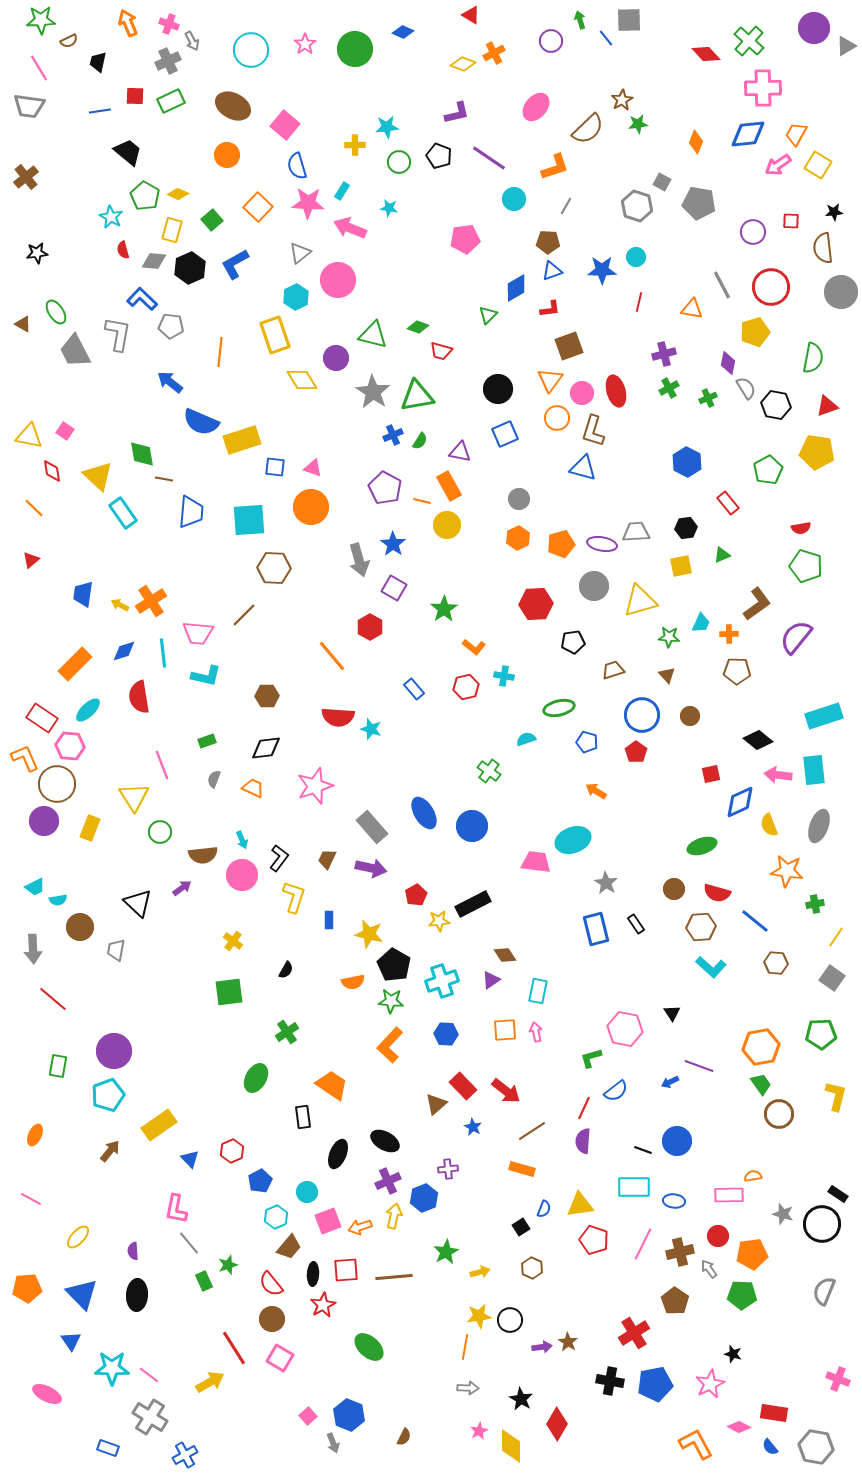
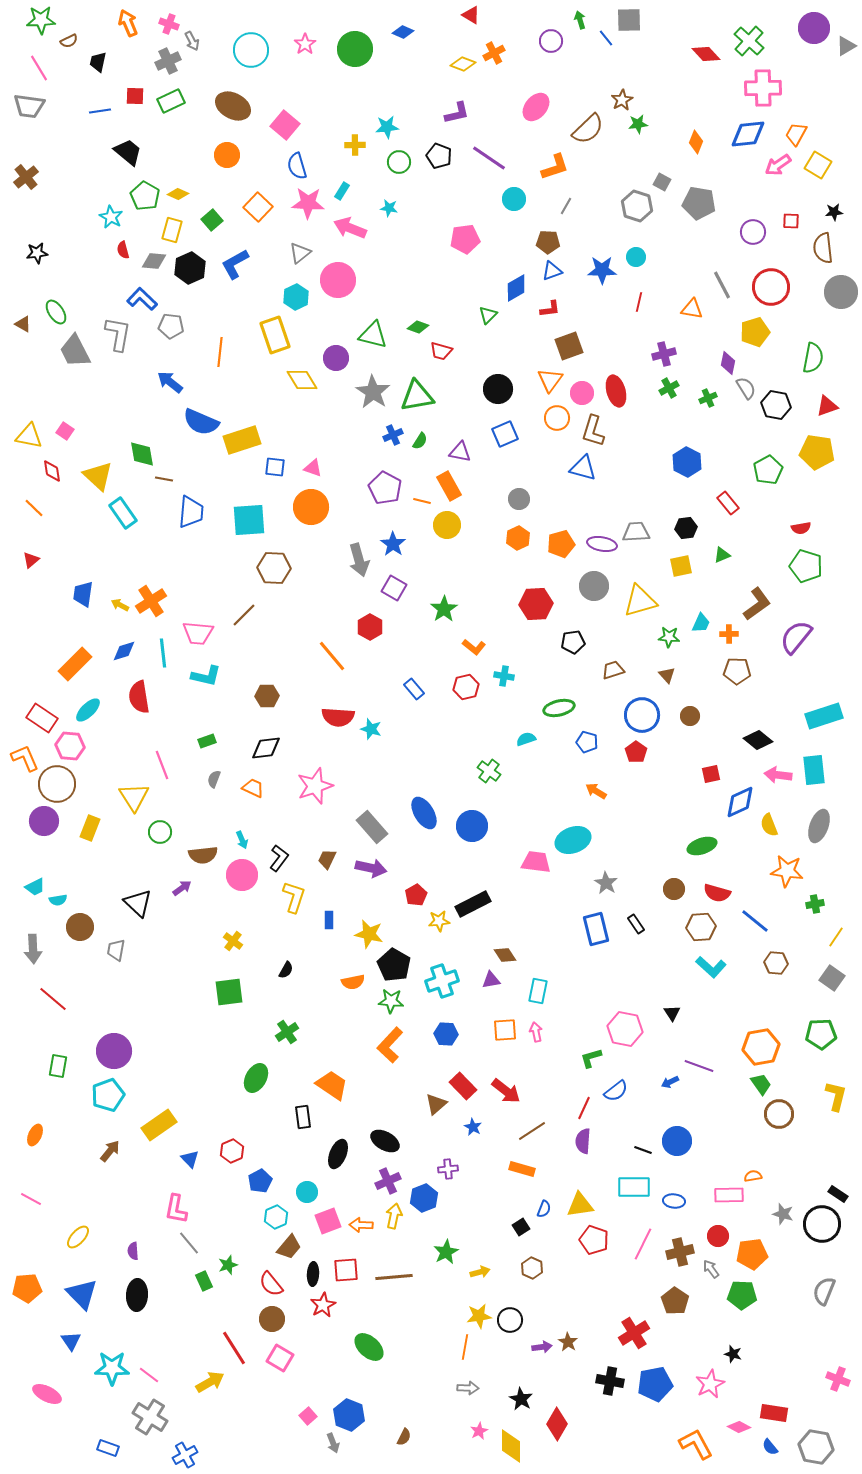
purple triangle at (491, 980): rotated 24 degrees clockwise
orange arrow at (360, 1227): moved 1 px right, 2 px up; rotated 20 degrees clockwise
gray arrow at (709, 1269): moved 2 px right
